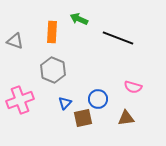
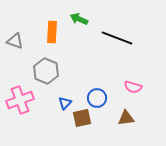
black line: moved 1 px left
gray hexagon: moved 7 px left, 1 px down
blue circle: moved 1 px left, 1 px up
brown square: moved 1 px left
